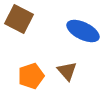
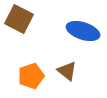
blue ellipse: rotated 8 degrees counterclockwise
brown triangle: rotated 10 degrees counterclockwise
